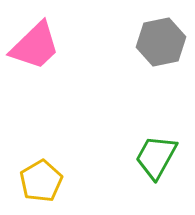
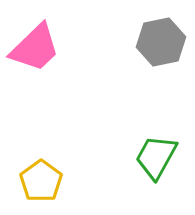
pink trapezoid: moved 2 px down
yellow pentagon: rotated 6 degrees counterclockwise
